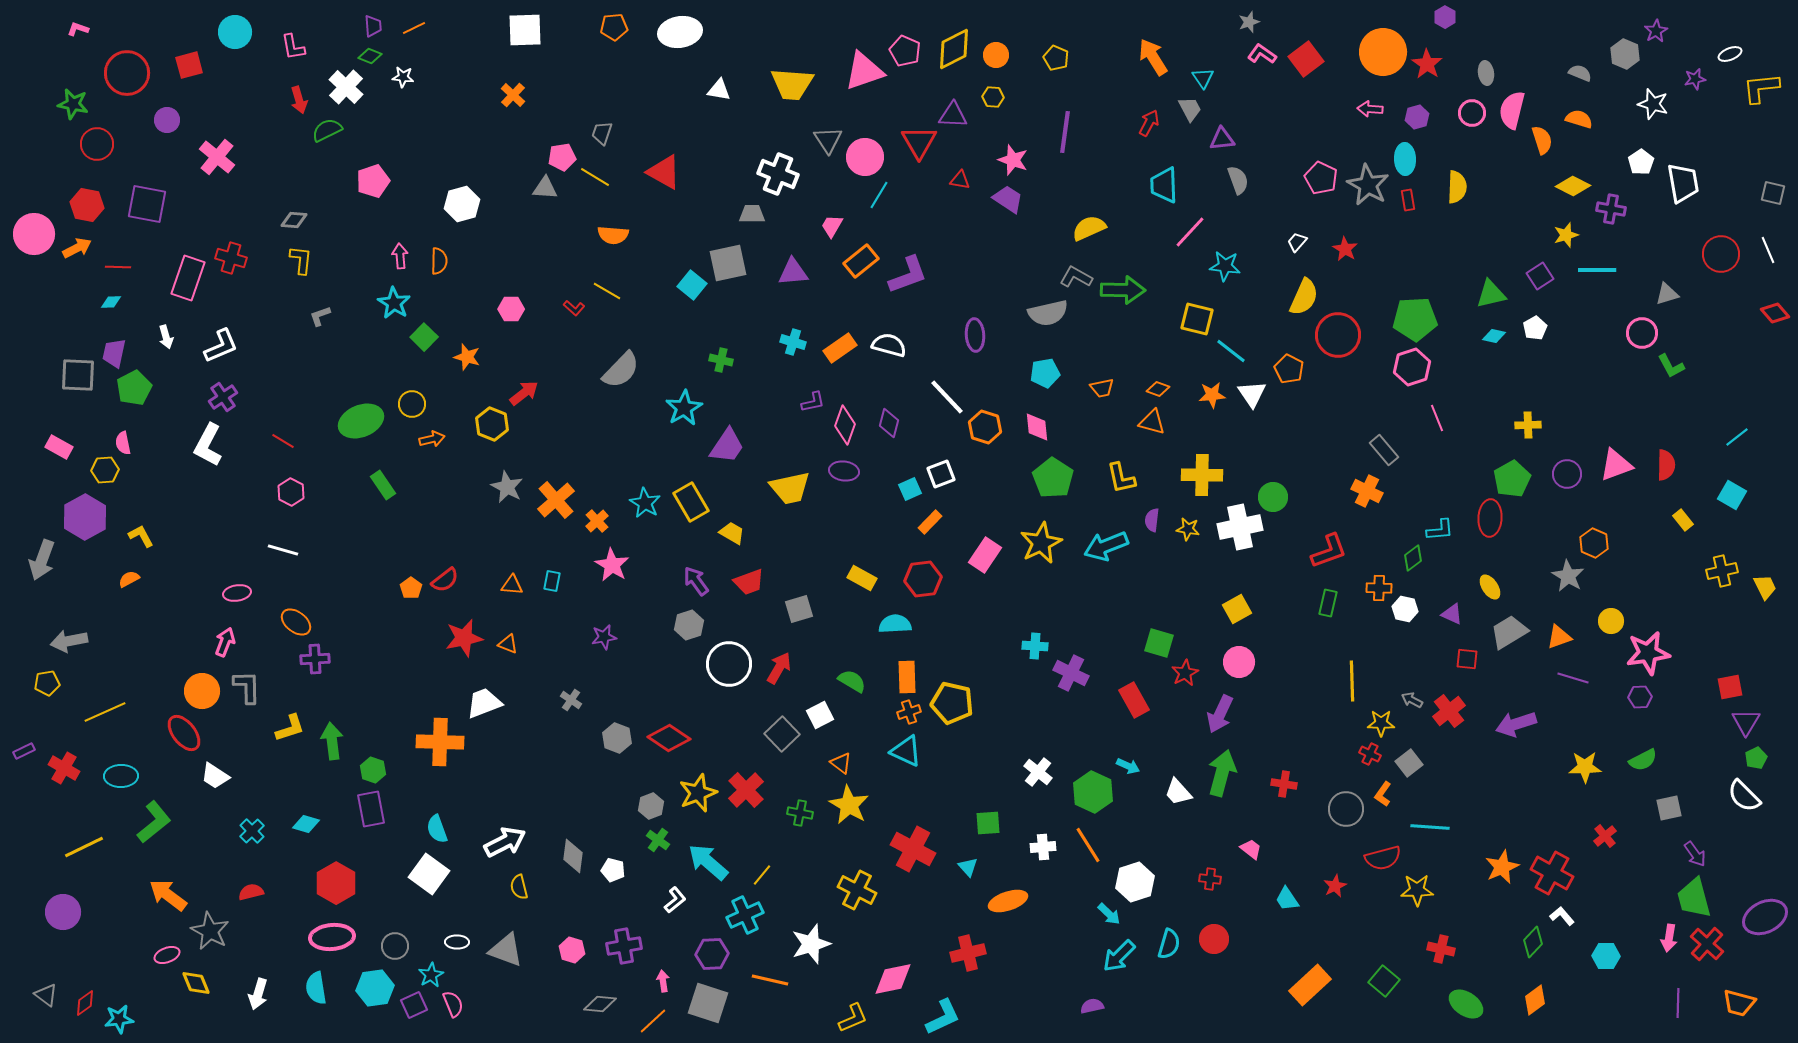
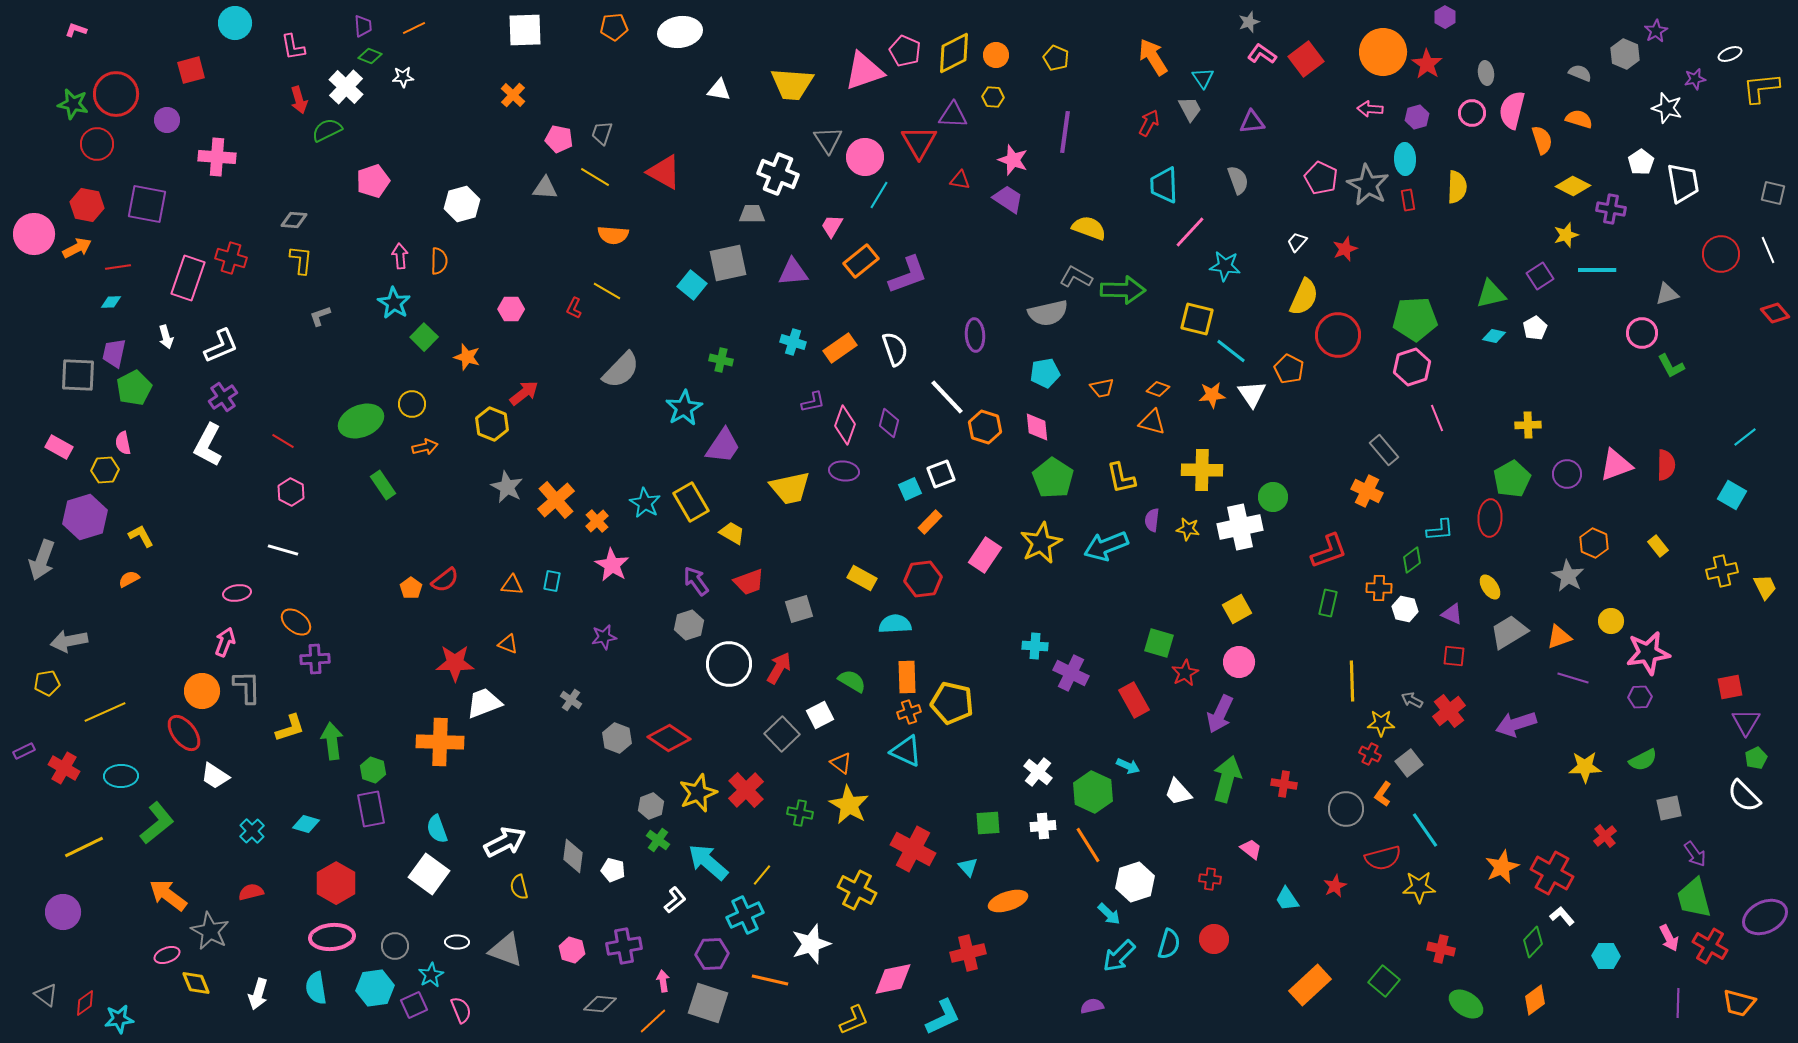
purple trapezoid at (373, 26): moved 10 px left
pink L-shape at (78, 29): moved 2 px left, 1 px down
cyan circle at (235, 32): moved 9 px up
yellow diamond at (954, 49): moved 4 px down
red square at (189, 65): moved 2 px right, 5 px down
red circle at (127, 73): moved 11 px left, 21 px down
white star at (403, 77): rotated 10 degrees counterclockwise
white star at (1653, 104): moved 14 px right, 4 px down
purple triangle at (1222, 139): moved 30 px right, 17 px up
pink cross at (217, 157): rotated 36 degrees counterclockwise
pink pentagon at (562, 157): moved 3 px left, 18 px up; rotated 20 degrees clockwise
yellow semicircle at (1089, 228): rotated 44 degrees clockwise
red star at (1345, 249): rotated 20 degrees clockwise
red line at (118, 267): rotated 10 degrees counterclockwise
red L-shape at (574, 308): rotated 75 degrees clockwise
white semicircle at (889, 345): moved 6 px right, 4 px down; rotated 56 degrees clockwise
cyan line at (1737, 437): moved 8 px right
orange arrow at (432, 439): moved 7 px left, 8 px down
purple trapezoid at (727, 446): moved 4 px left
yellow cross at (1202, 475): moved 5 px up
purple hexagon at (85, 517): rotated 12 degrees clockwise
yellow rectangle at (1683, 520): moved 25 px left, 26 px down
green diamond at (1413, 558): moved 1 px left, 2 px down
red star at (464, 638): moved 9 px left, 25 px down; rotated 12 degrees clockwise
red square at (1467, 659): moved 13 px left, 3 px up
green arrow at (1222, 773): moved 5 px right, 6 px down
green L-shape at (154, 822): moved 3 px right, 1 px down
cyan line at (1430, 827): moved 5 px left, 3 px down; rotated 51 degrees clockwise
white cross at (1043, 847): moved 21 px up
yellow star at (1417, 890): moved 2 px right, 3 px up
pink arrow at (1669, 938): rotated 36 degrees counterclockwise
red cross at (1707, 944): moved 3 px right, 2 px down; rotated 12 degrees counterclockwise
pink semicircle at (453, 1004): moved 8 px right, 6 px down
yellow L-shape at (853, 1018): moved 1 px right, 2 px down
